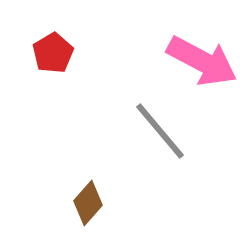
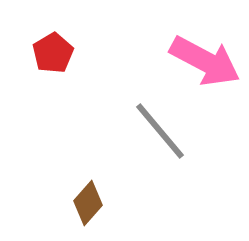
pink arrow: moved 3 px right
